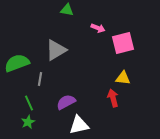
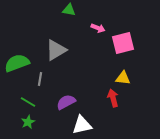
green triangle: moved 2 px right
green line: moved 1 px left, 1 px up; rotated 35 degrees counterclockwise
white triangle: moved 3 px right
